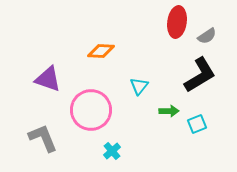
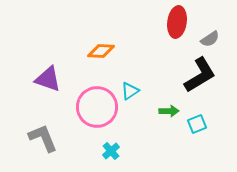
gray semicircle: moved 3 px right, 3 px down
cyan triangle: moved 9 px left, 5 px down; rotated 18 degrees clockwise
pink circle: moved 6 px right, 3 px up
cyan cross: moved 1 px left
